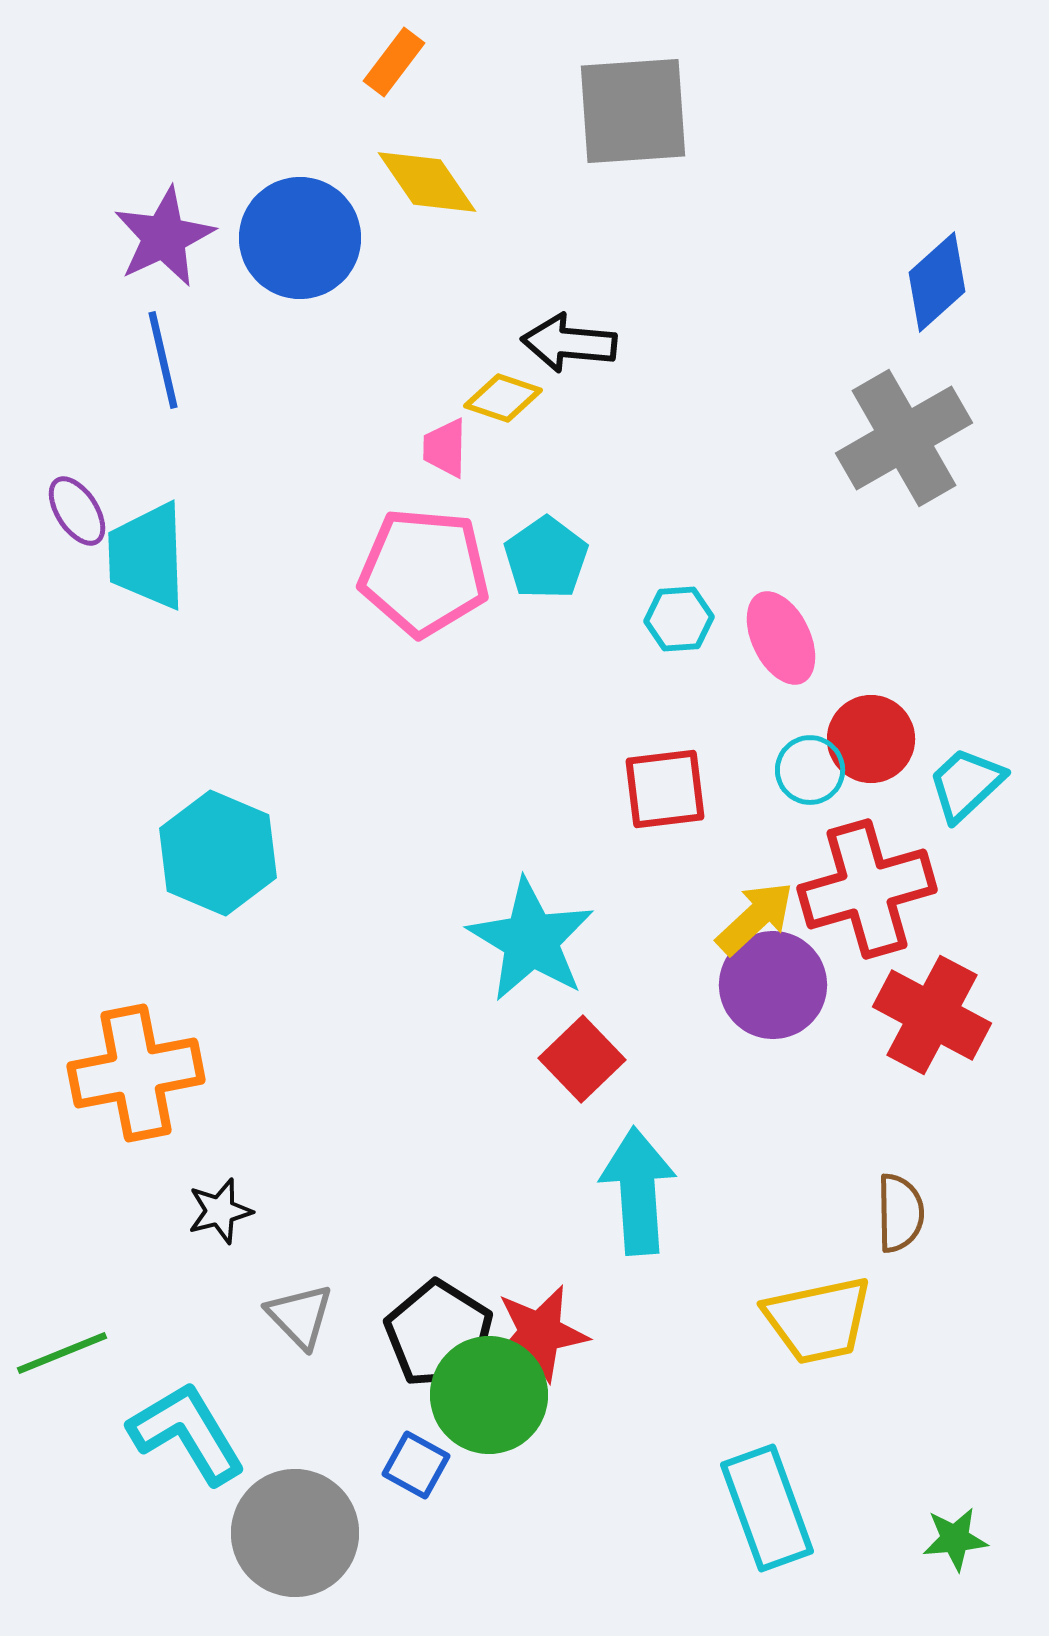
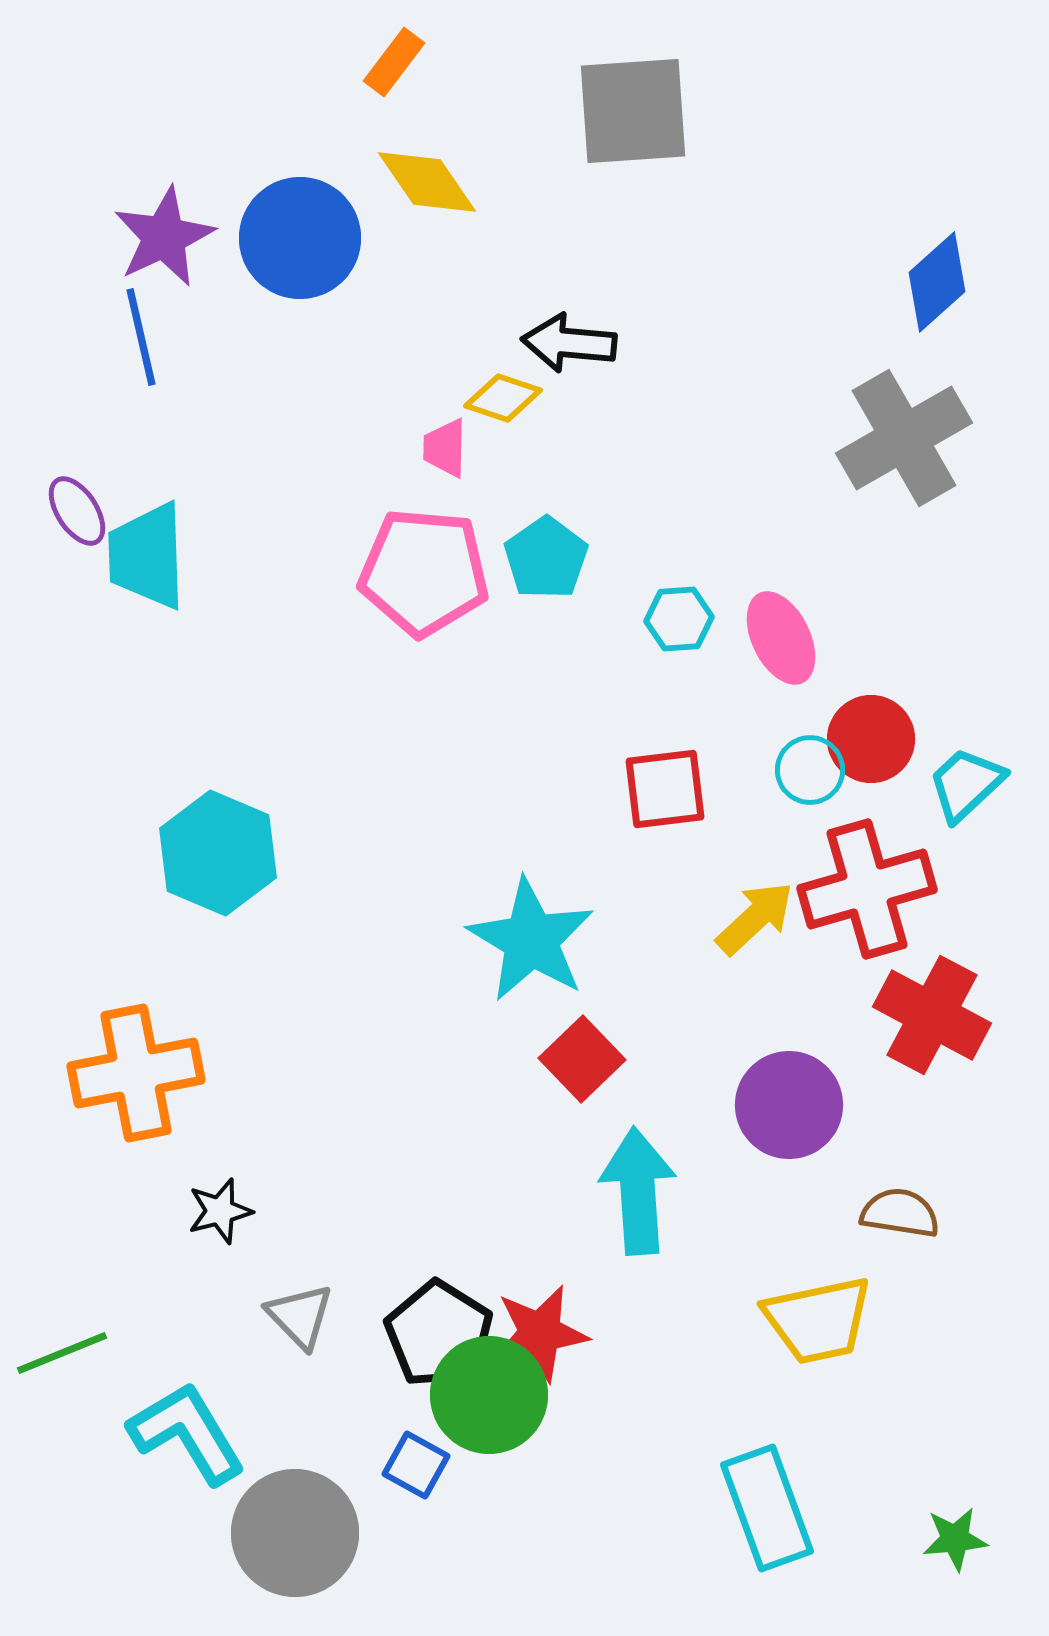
blue line at (163, 360): moved 22 px left, 23 px up
purple circle at (773, 985): moved 16 px right, 120 px down
brown semicircle at (900, 1213): rotated 80 degrees counterclockwise
